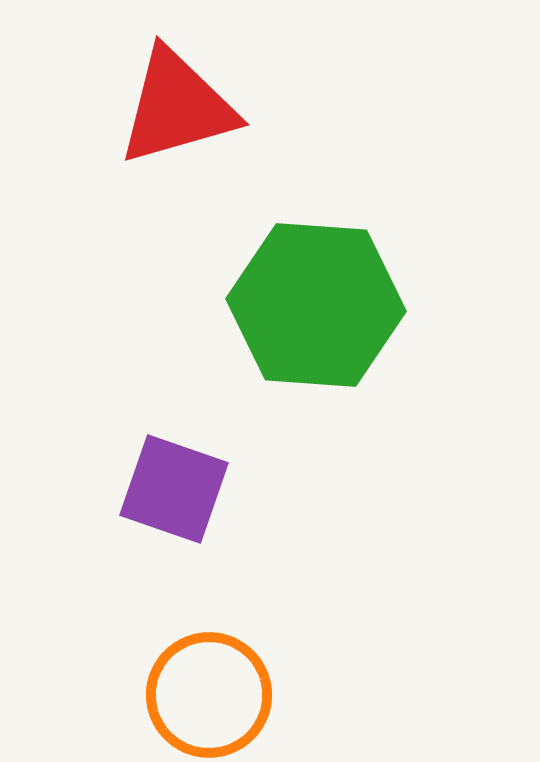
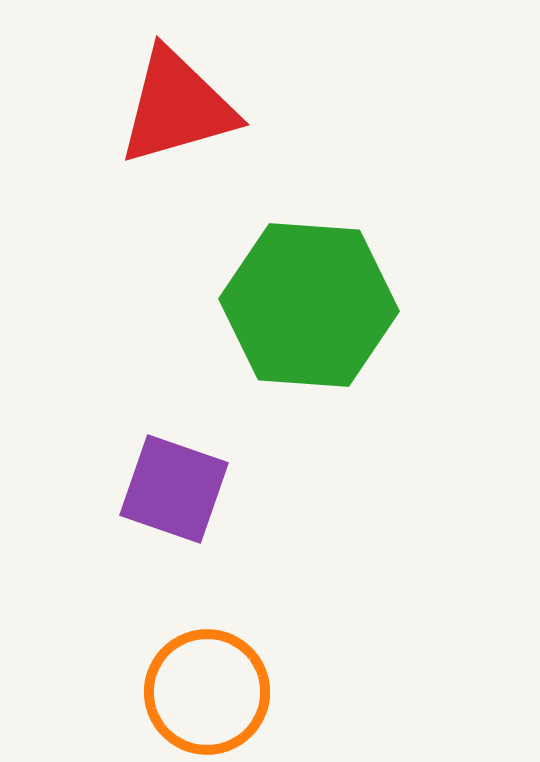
green hexagon: moved 7 px left
orange circle: moved 2 px left, 3 px up
